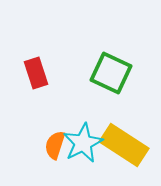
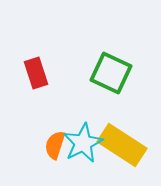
yellow rectangle: moved 2 px left
